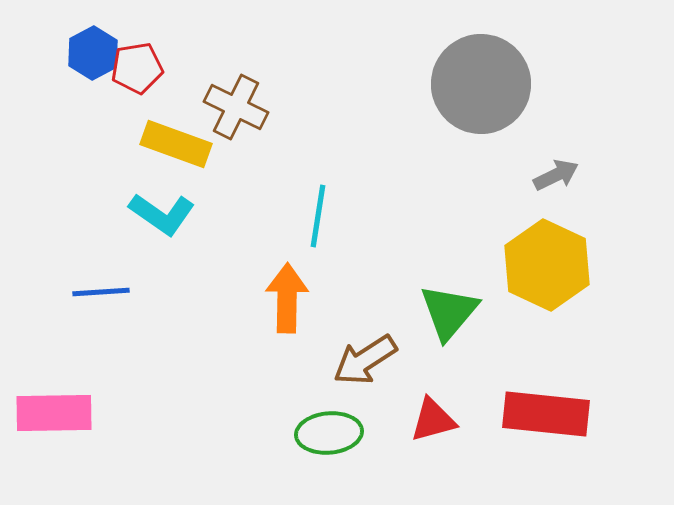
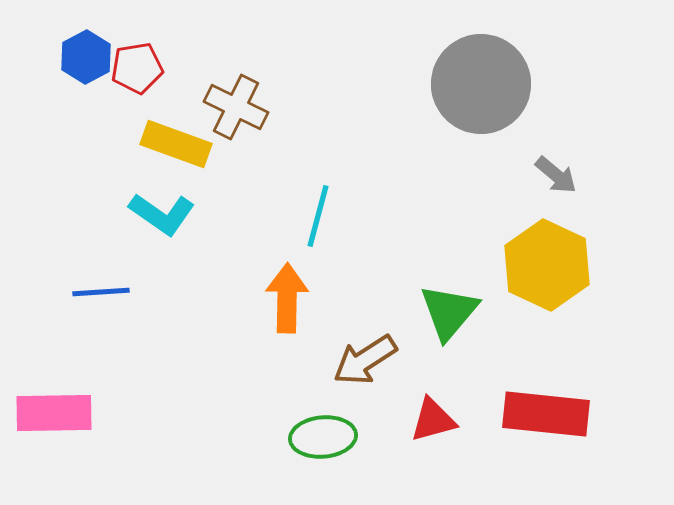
blue hexagon: moved 7 px left, 4 px down
gray arrow: rotated 66 degrees clockwise
cyan line: rotated 6 degrees clockwise
green ellipse: moved 6 px left, 4 px down
